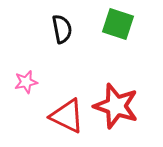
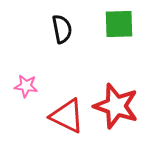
green square: moved 1 px right; rotated 20 degrees counterclockwise
pink star: moved 4 px down; rotated 20 degrees clockwise
